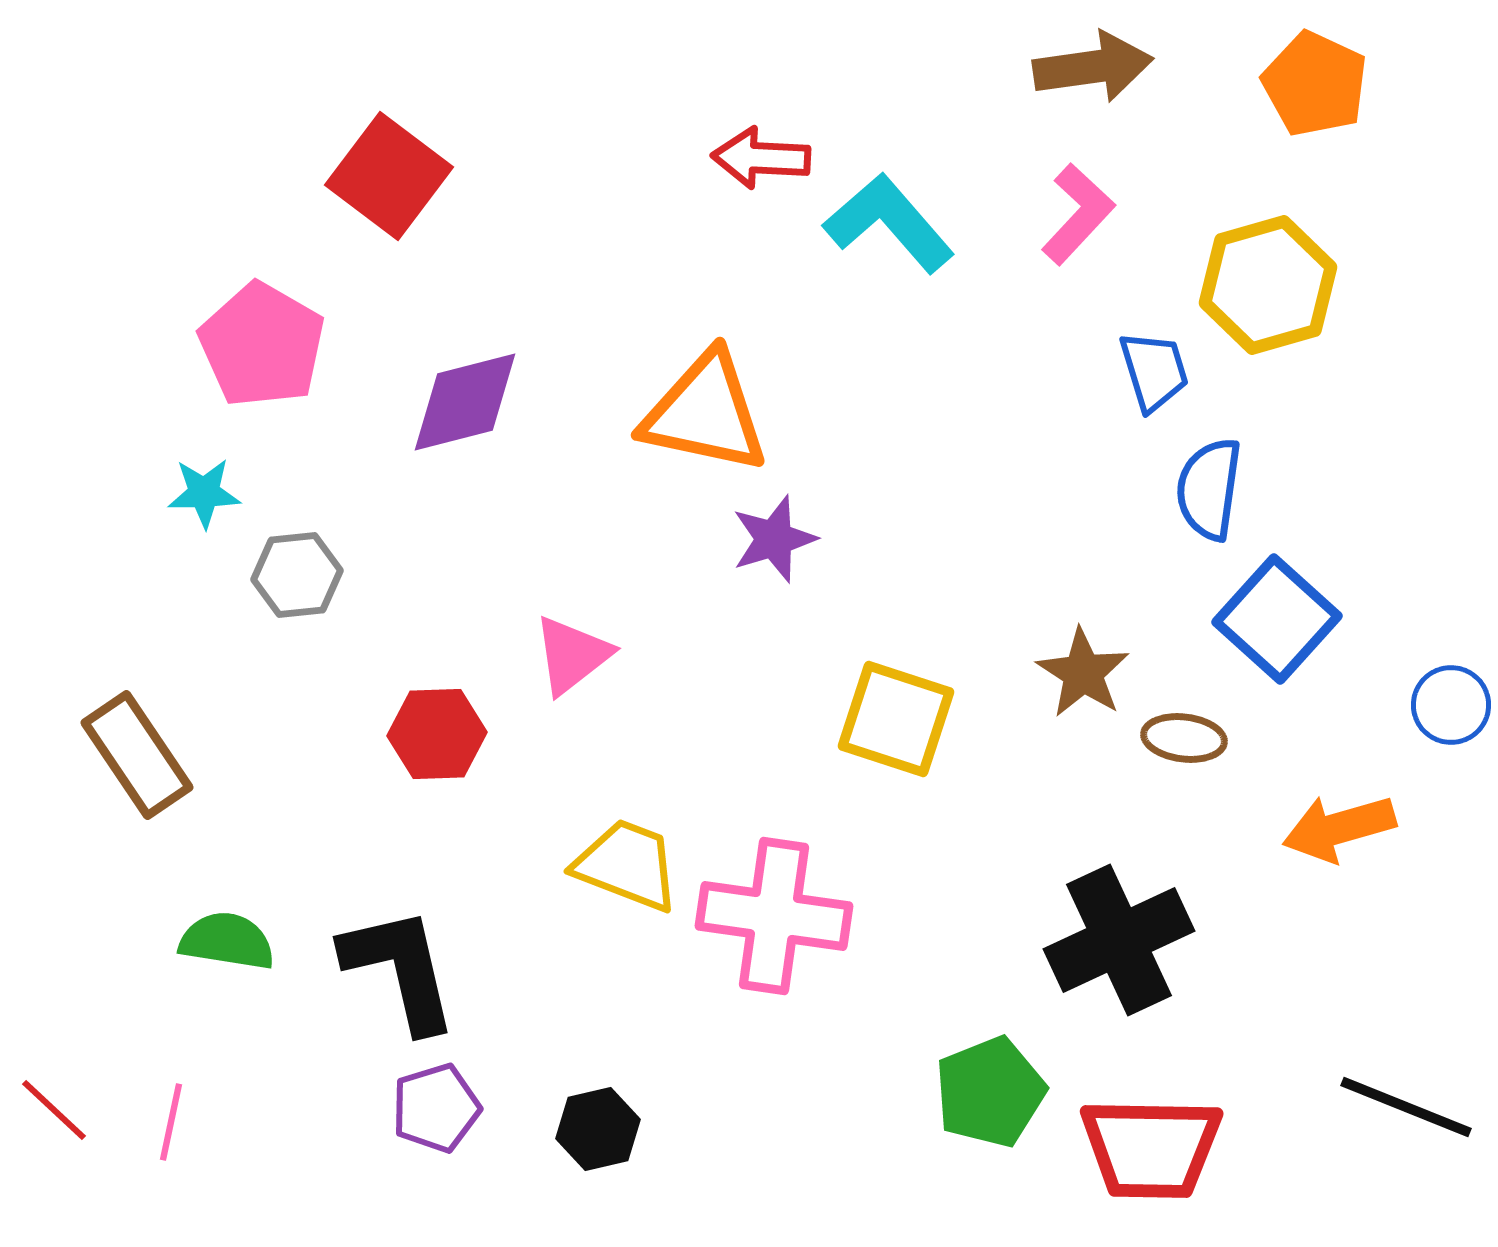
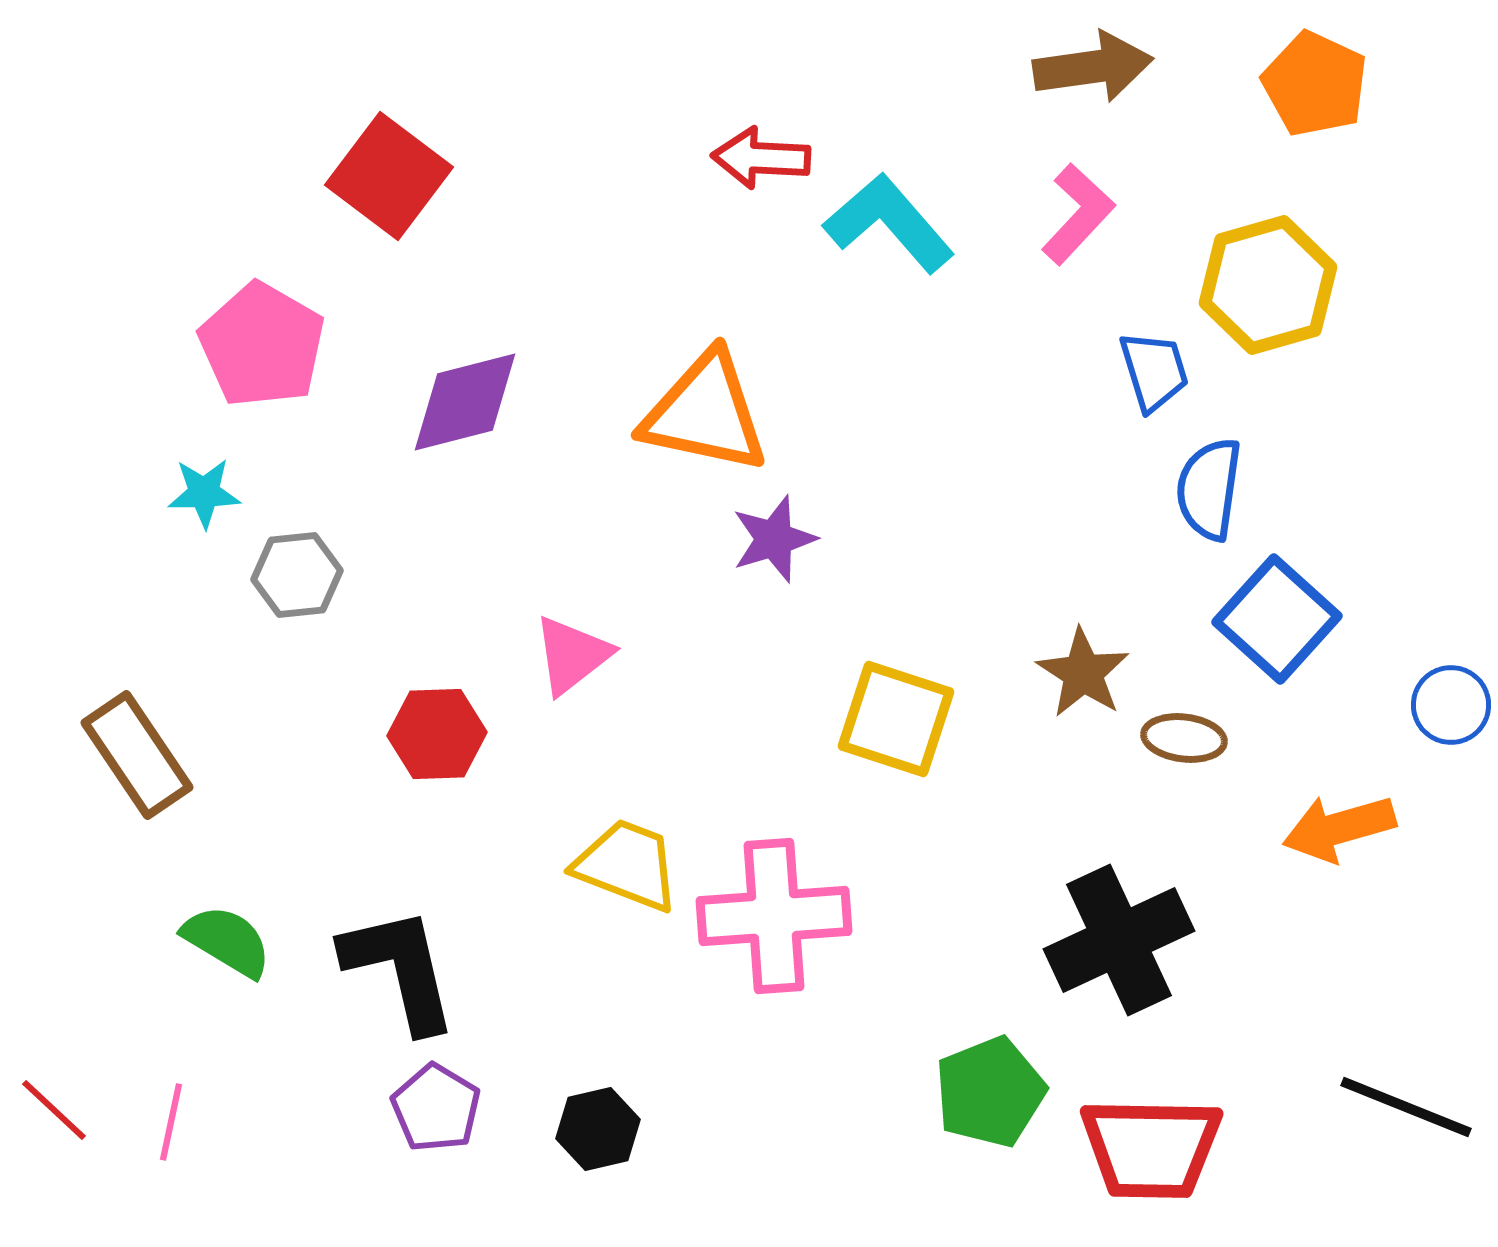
pink cross: rotated 12 degrees counterclockwise
green semicircle: rotated 22 degrees clockwise
purple pentagon: rotated 24 degrees counterclockwise
